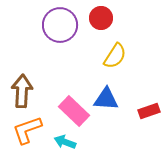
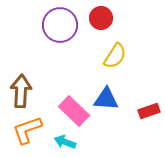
brown arrow: moved 1 px left
